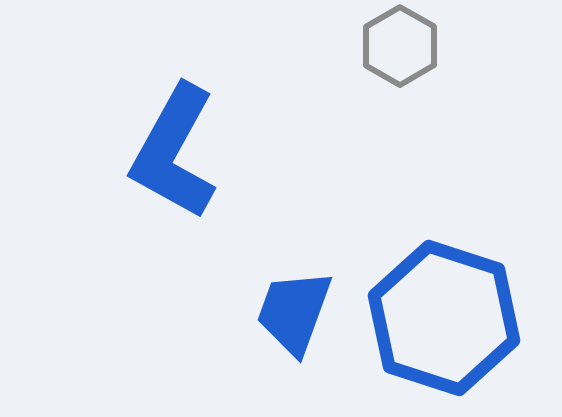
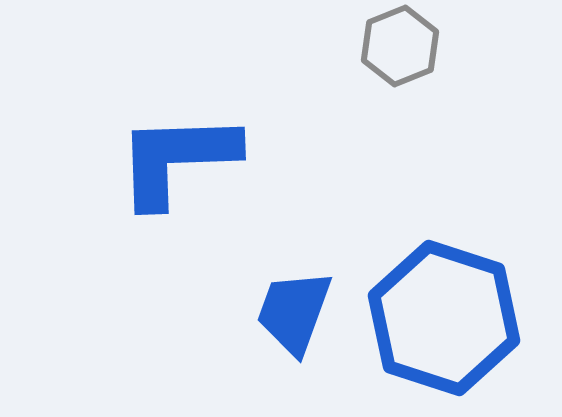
gray hexagon: rotated 8 degrees clockwise
blue L-shape: moved 3 px right, 7 px down; rotated 59 degrees clockwise
